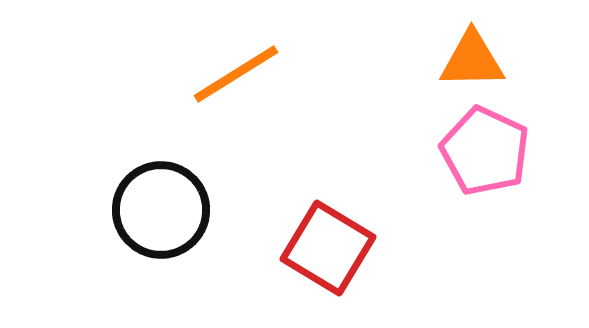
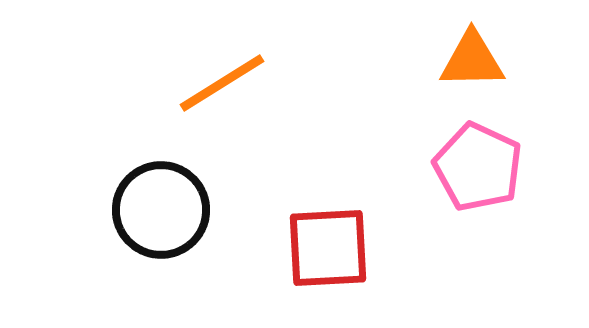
orange line: moved 14 px left, 9 px down
pink pentagon: moved 7 px left, 16 px down
red square: rotated 34 degrees counterclockwise
